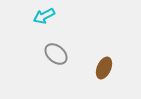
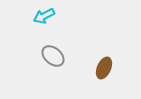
gray ellipse: moved 3 px left, 2 px down
